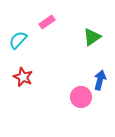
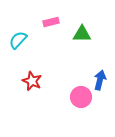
pink rectangle: moved 4 px right; rotated 21 degrees clockwise
green triangle: moved 10 px left, 3 px up; rotated 36 degrees clockwise
red star: moved 9 px right, 4 px down
